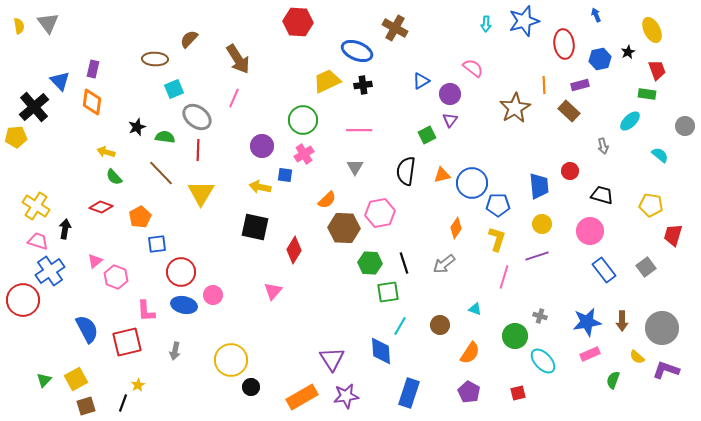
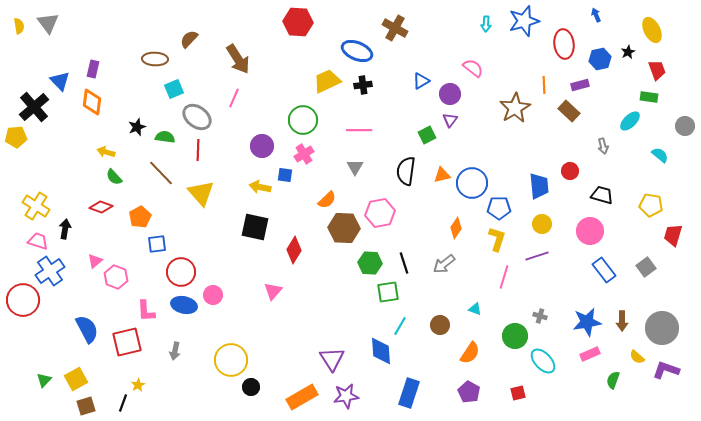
green rectangle at (647, 94): moved 2 px right, 3 px down
yellow triangle at (201, 193): rotated 12 degrees counterclockwise
blue pentagon at (498, 205): moved 1 px right, 3 px down
